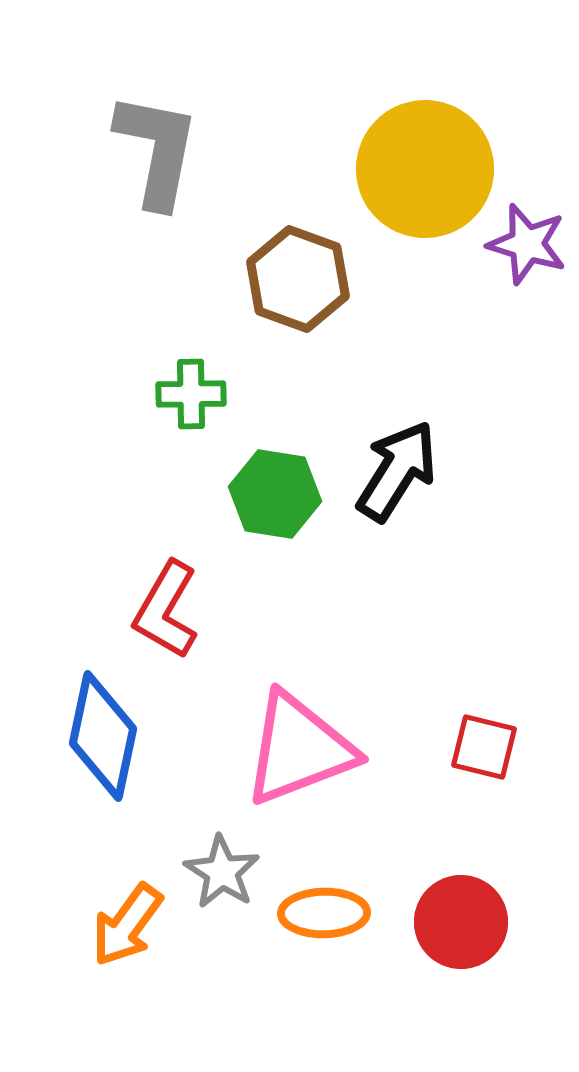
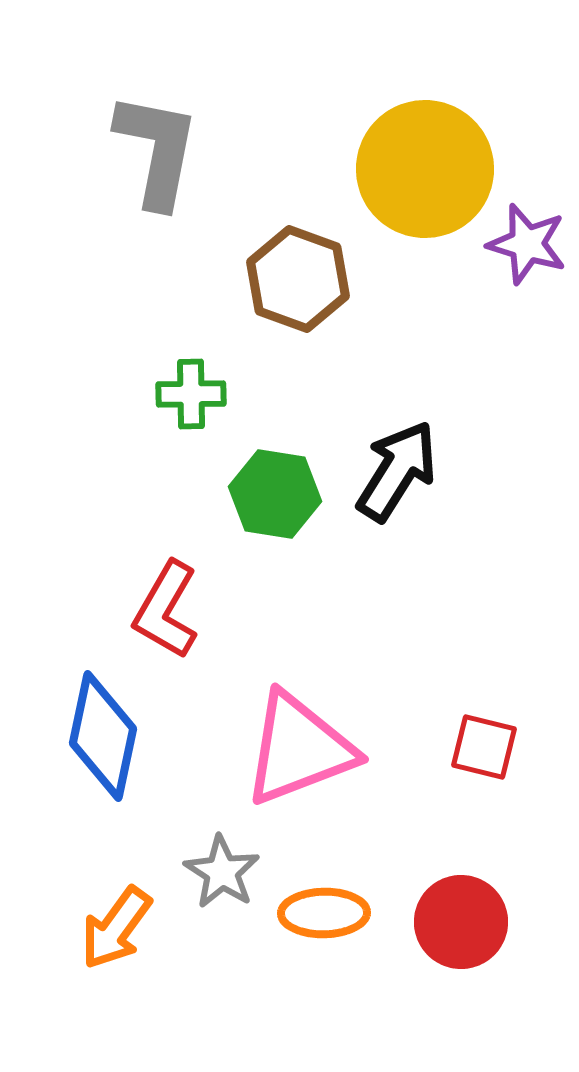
orange arrow: moved 11 px left, 3 px down
